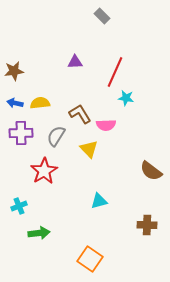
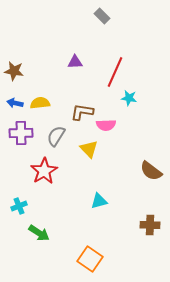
brown star: rotated 18 degrees clockwise
cyan star: moved 3 px right
brown L-shape: moved 2 px right, 2 px up; rotated 50 degrees counterclockwise
brown cross: moved 3 px right
green arrow: rotated 40 degrees clockwise
